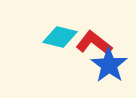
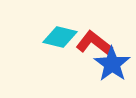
blue star: moved 3 px right, 1 px up
